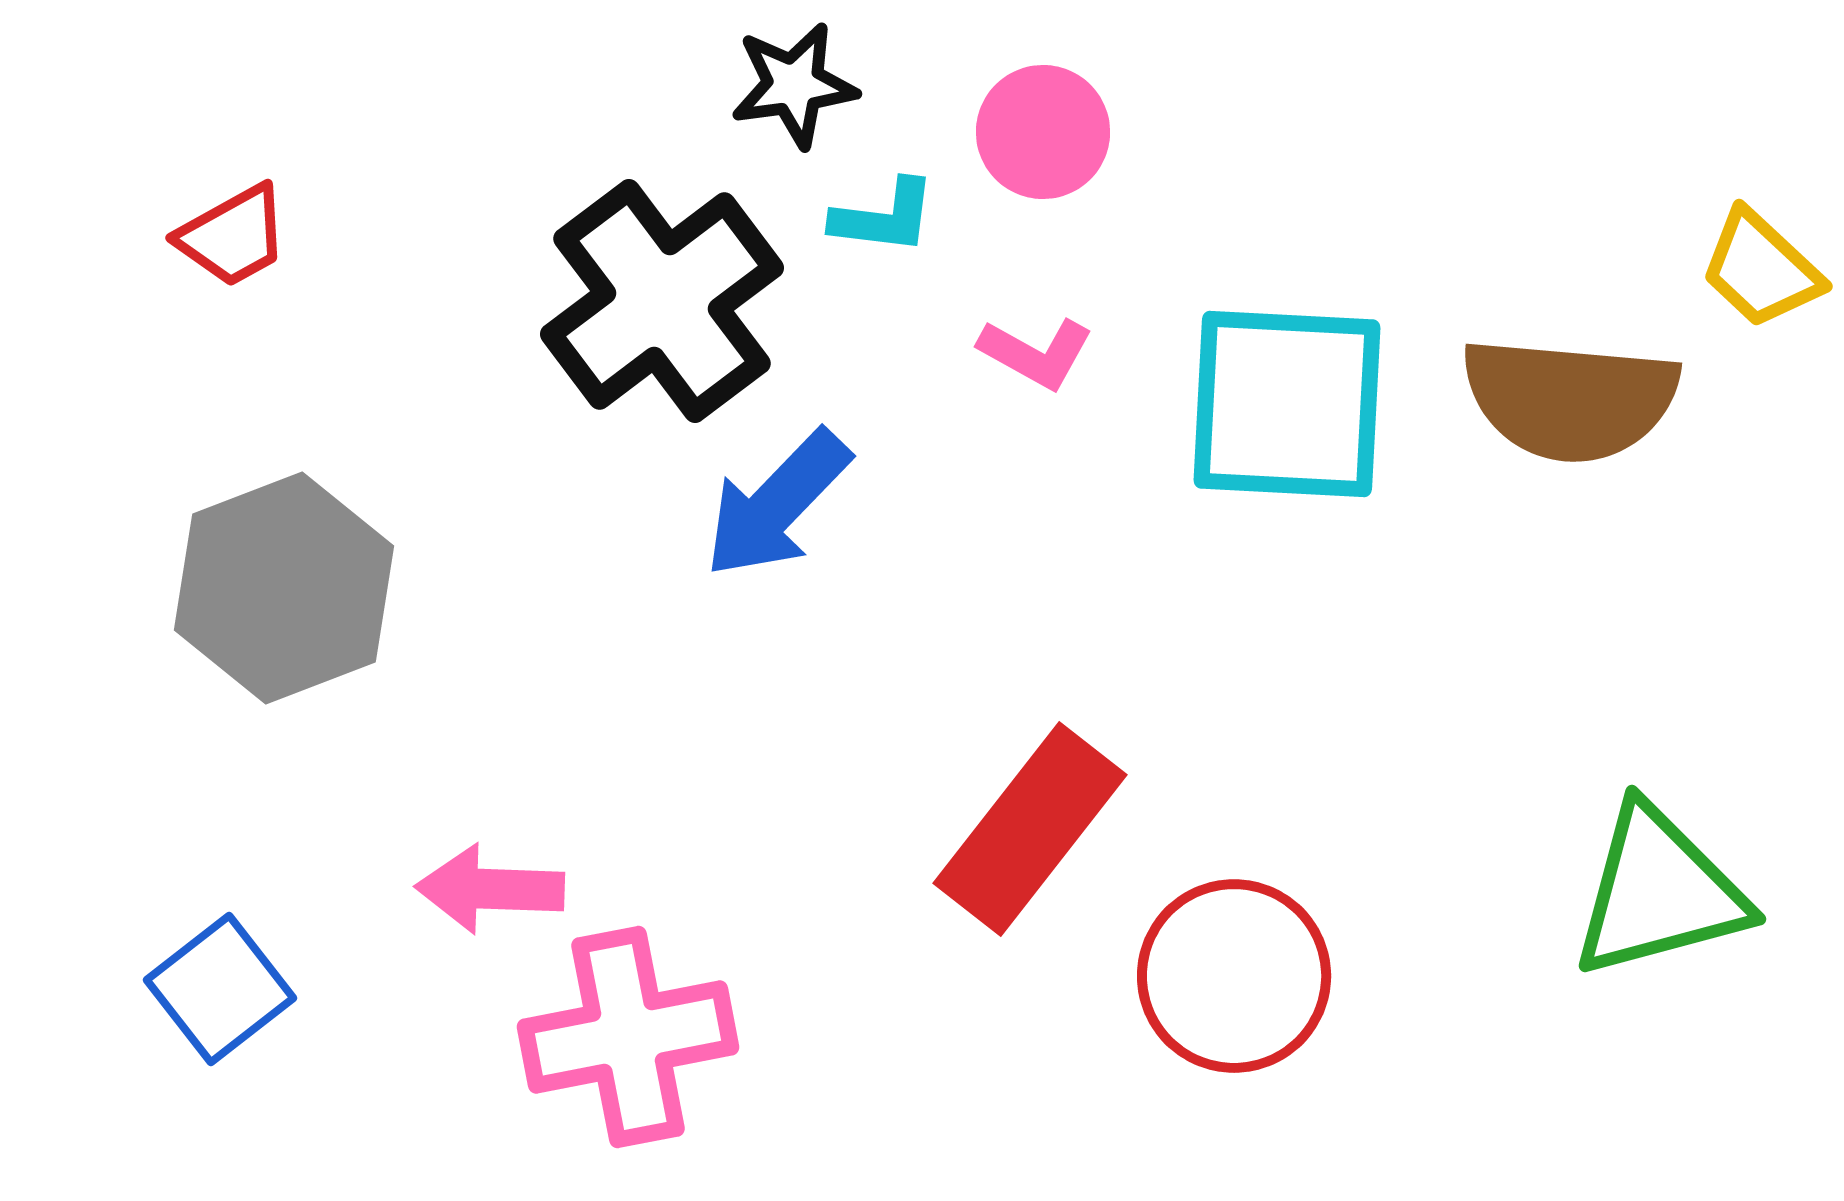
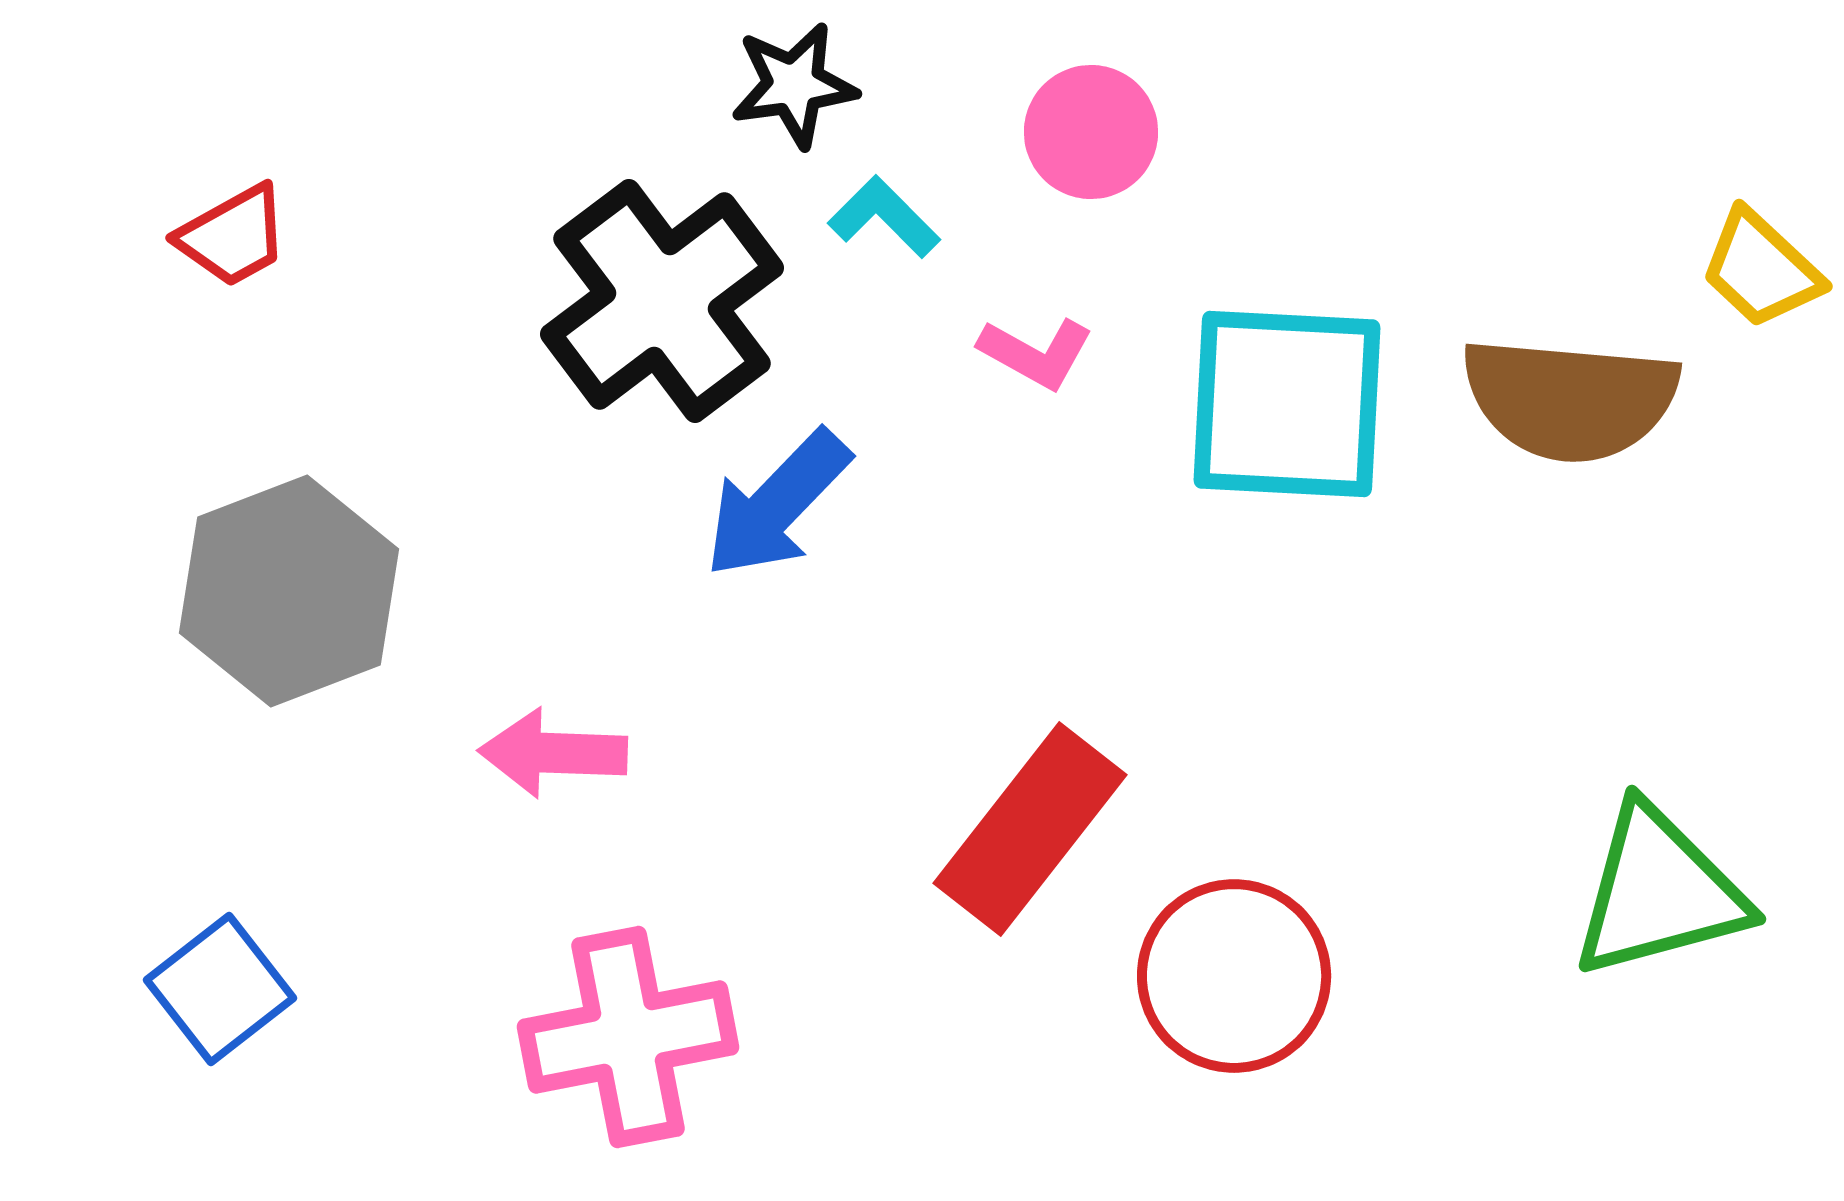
pink circle: moved 48 px right
cyan L-shape: rotated 142 degrees counterclockwise
gray hexagon: moved 5 px right, 3 px down
pink arrow: moved 63 px right, 136 px up
